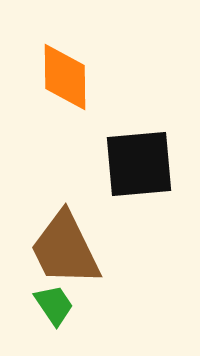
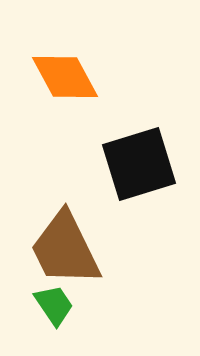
orange diamond: rotated 28 degrees counterclockwise
black square: rotated 12 degrees counterclockwise
